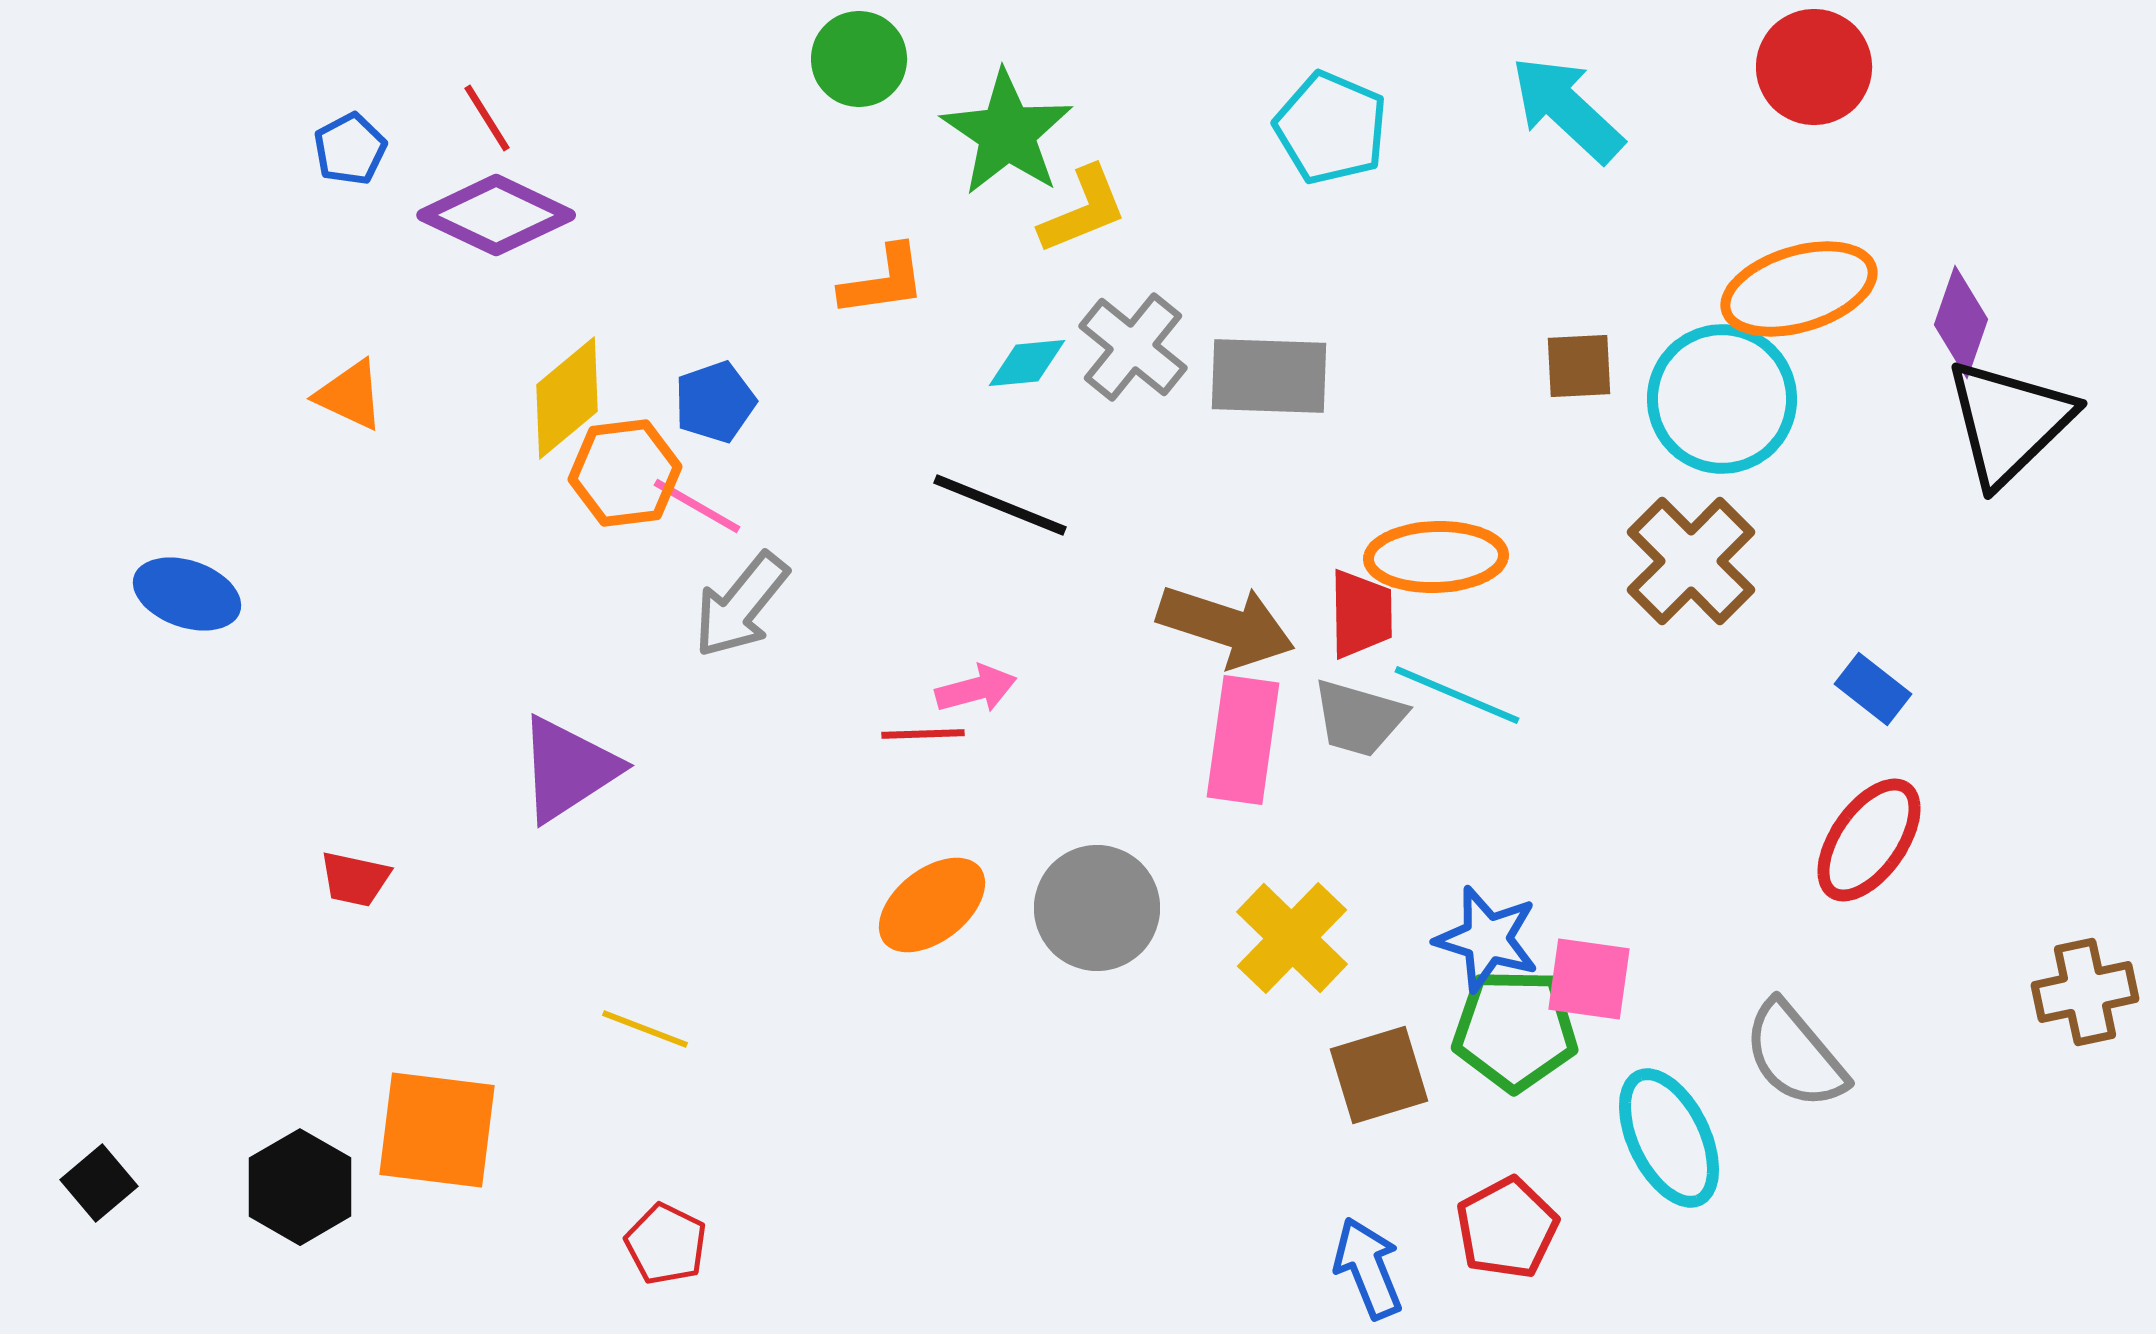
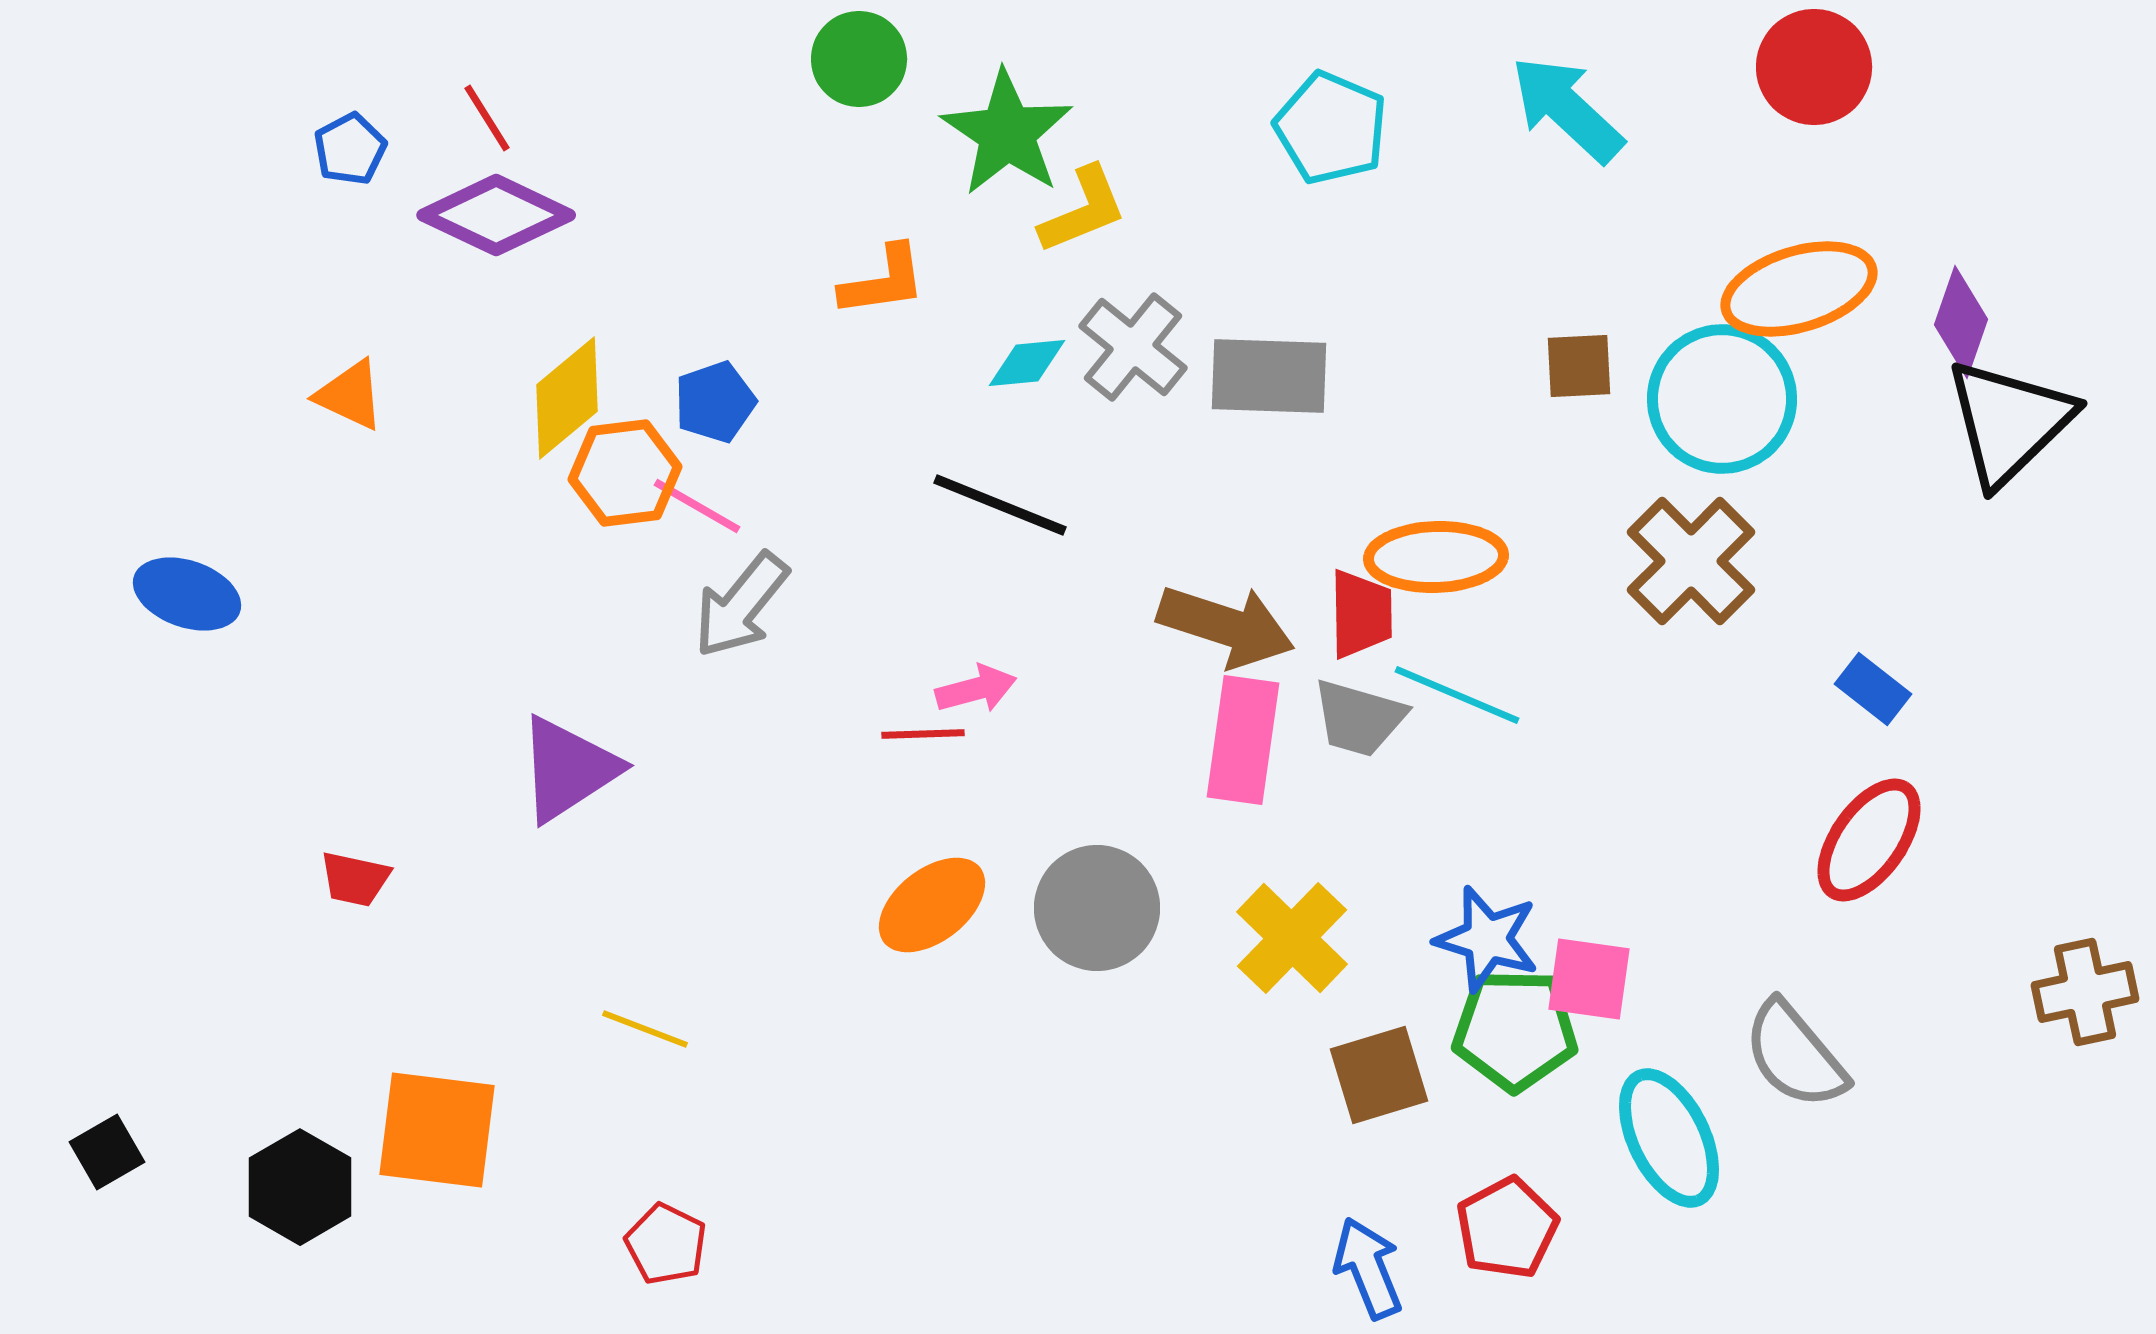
black square at (99, 1183): moved 8 px right, 31 px up; rotated 10 degrees clockwise
